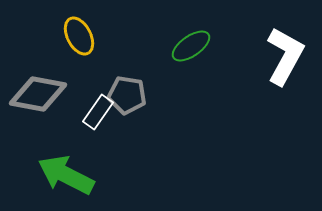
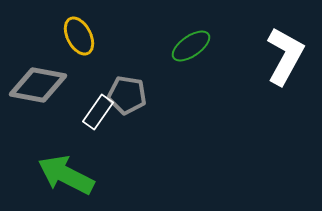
gray diamond: moved 9 px up
